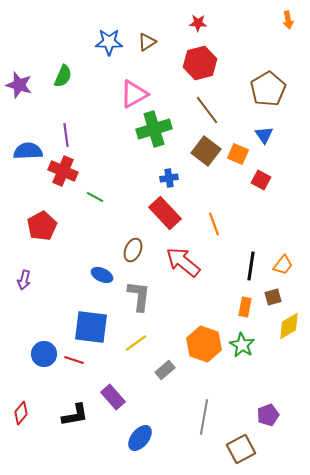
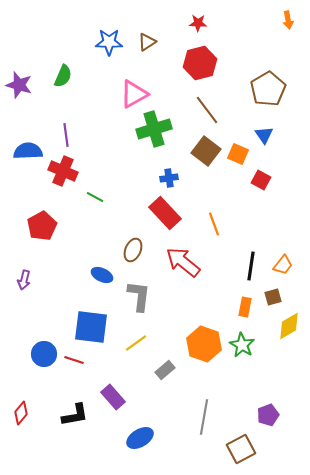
blue ellipse at (140, 438): rotated 20 degrees clockwise
